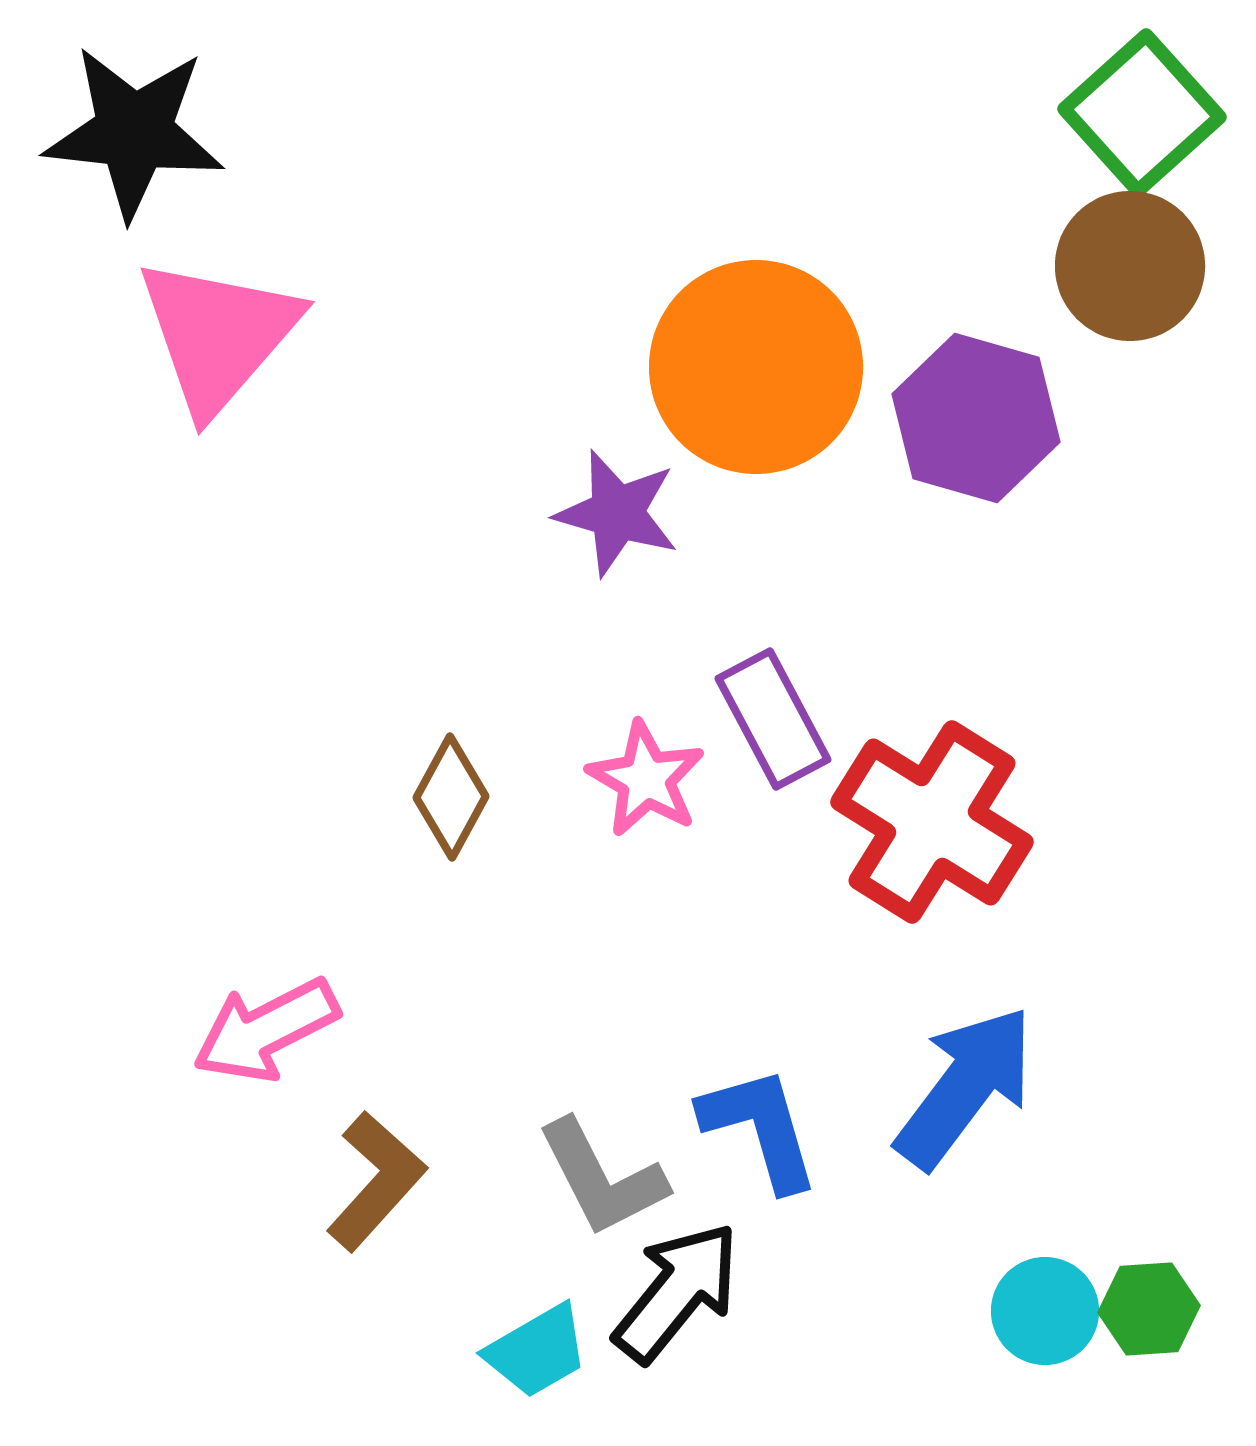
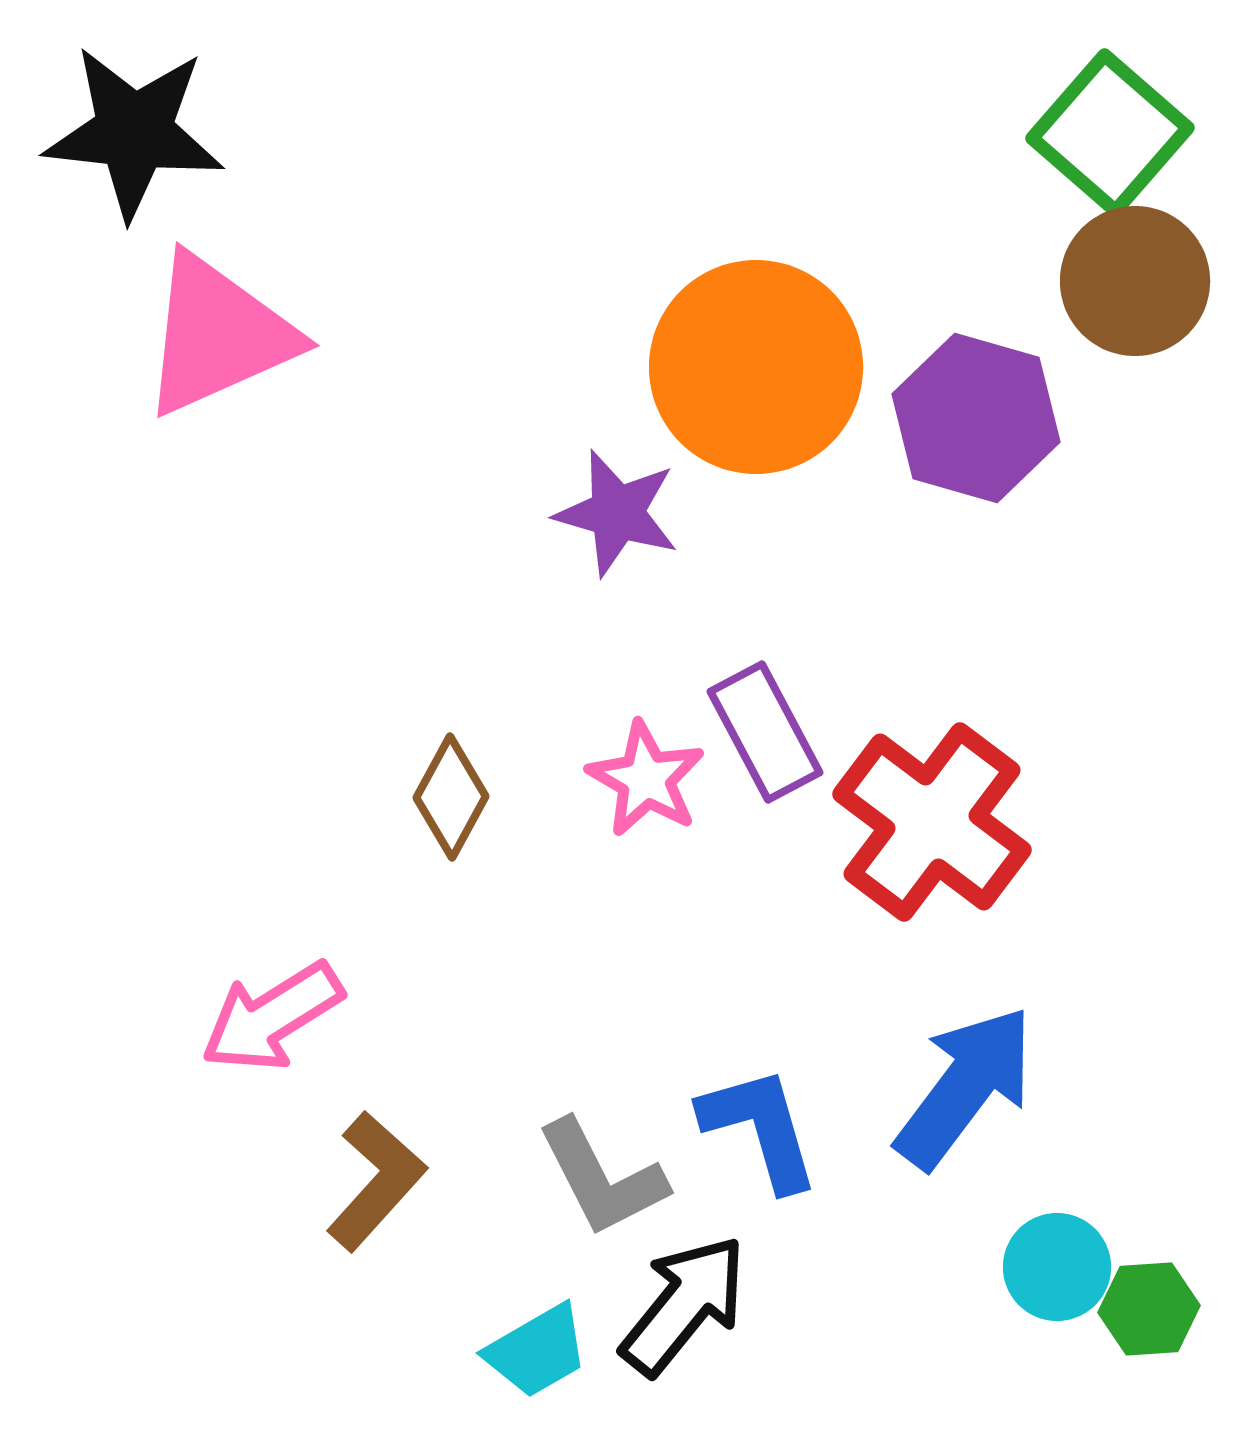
green square: moved 32 px left, 20 px down; rotated 7 degrees counterclockwise
brown circle: moved 5 px right, 15 px down
pink triangle: rotated 25 degrees clockwise
purple rectangle: moved 8 px left, 13 px down
red cross: rotated 5 degrees clockwise
pink arrow: moved 6 px right, 13 px up; rotated 5 degrees counterclockwise
black arrow: moved 7 px right, 13 px down
cyan circle: moved 12 px right, 44 px up
